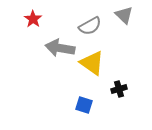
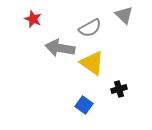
red star: rotated 12 degrees counterclockwise
gray semicircle: moved 2 px down
blue square: rotated 18 degrees clockwise
